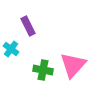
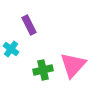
purple rectangle: moved 1 px right, 1 px up
green cross: rotated 24 degrees counterclockwise
